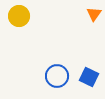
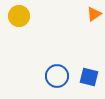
orange triangle: rotated 21 degrees clockwise
blue square: rotated 12 degrees counterclockwise
